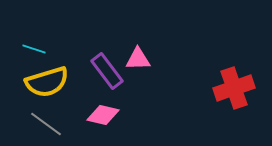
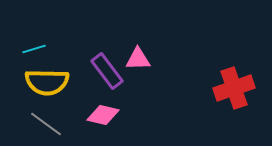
cyan line: rotated 35 degrees counterclockwise
yellow semicircle: rotated 18 degrees clockwise
